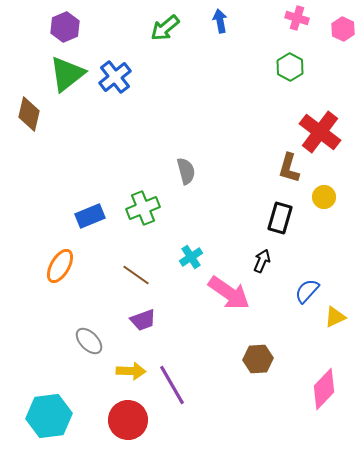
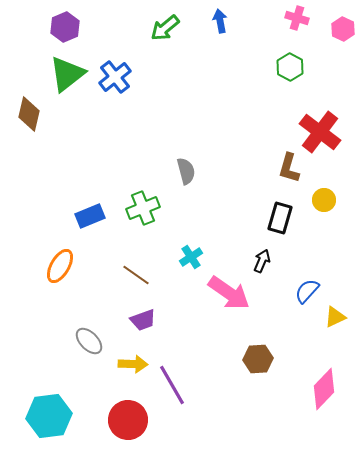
yellow circle: moved 3 px down
yellow arrow: moved 2 px right, 7 px up
